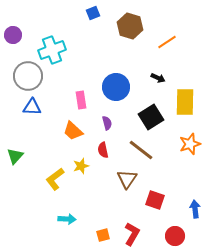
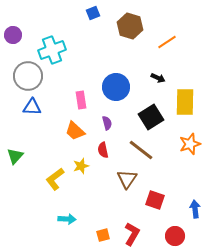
orange trapezoid: moved 2 px right
